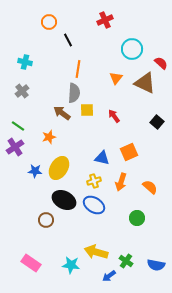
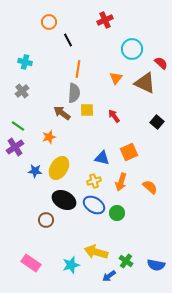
green circle: moved 20 px left, 5 px up
cyan star: rotated 24 degrees counterclockwise
